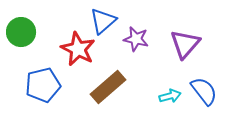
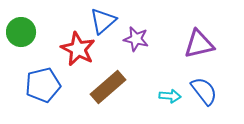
purple triangle: moved 14 px right; rotated 36 degrees clockwise
cyan arrow: rotated 20 degrees clockwise
